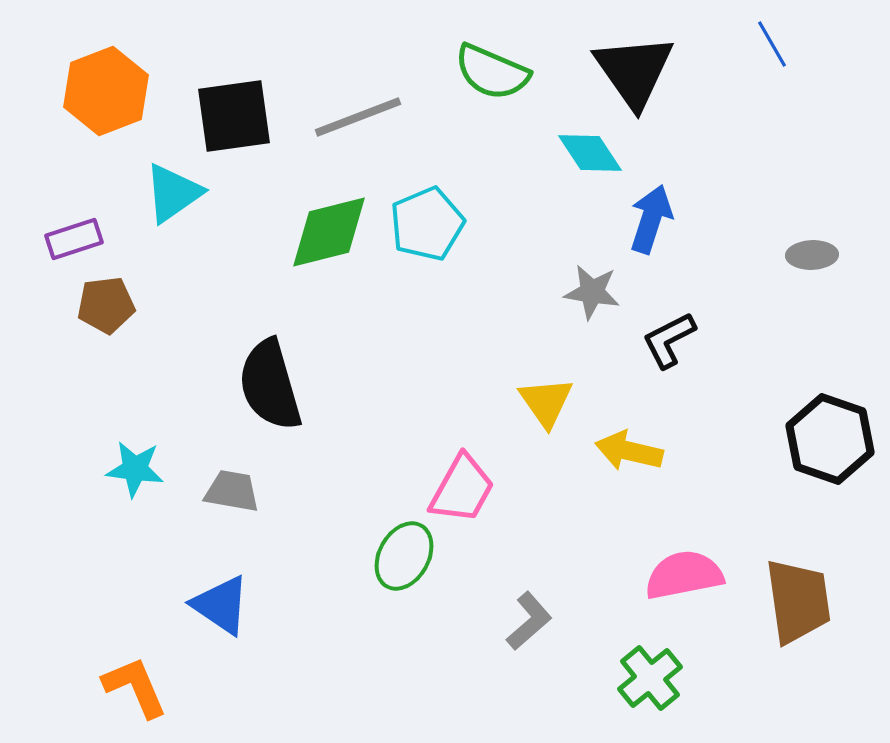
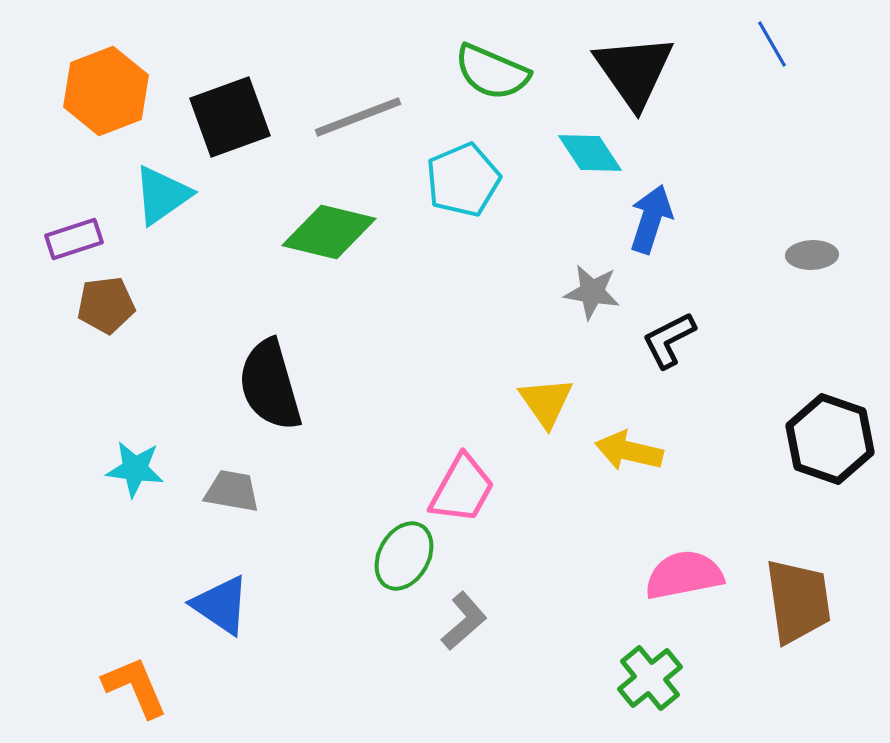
black square: moved 4 px left, 1 px down; rotated 12 degrees counterclockwise
cyan triangle: moved 11 px left, 2 px down
cyan pentagon: moved 36 px right, 44 px up
green diamond: rotated 28 degrees clockwise
gray L-shape: moved 65 px left
